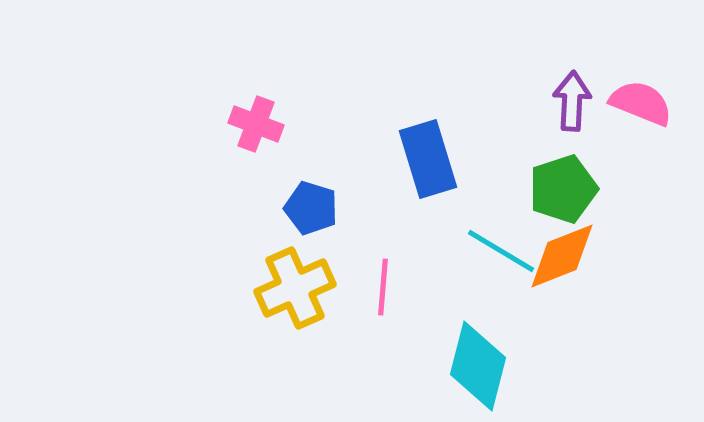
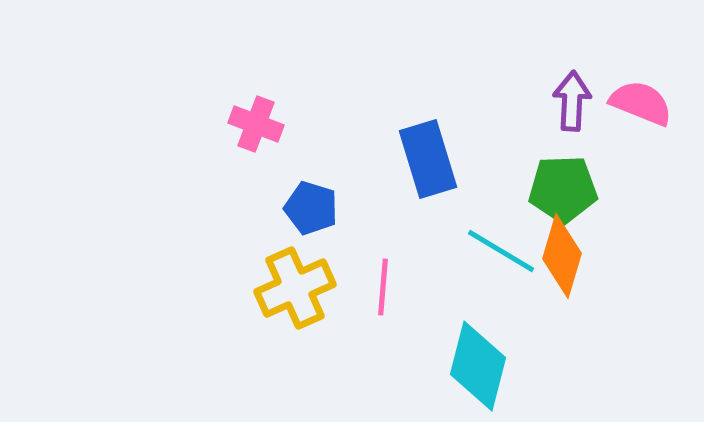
green pentagon: rotated 16 degrees clockwise
orange diamond: rotated 52 degrees counterclockwise
